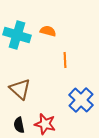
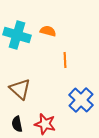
black semicircle: moved 2 px left, 1 px up
